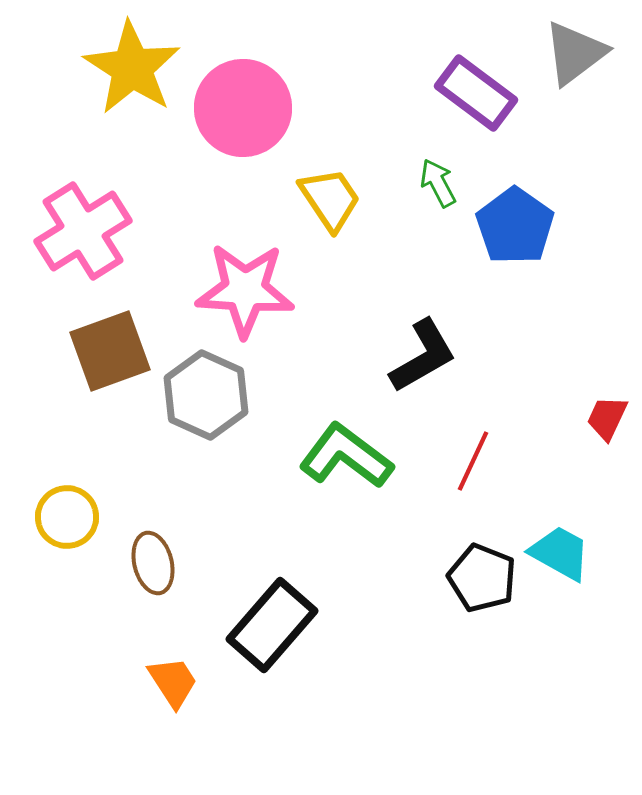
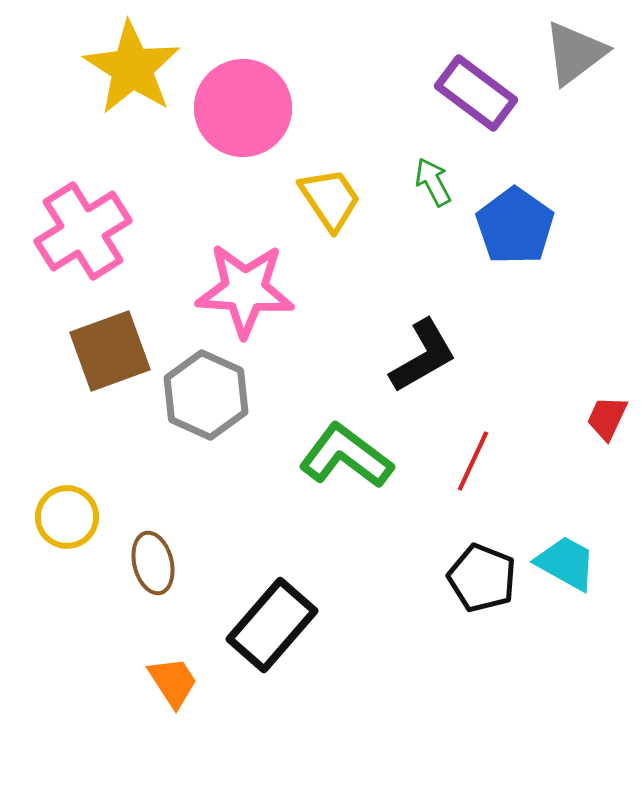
green arrow: moved 5 px left, 1 px up
cyan trapezoid: moved 6 px right, 10 px down
